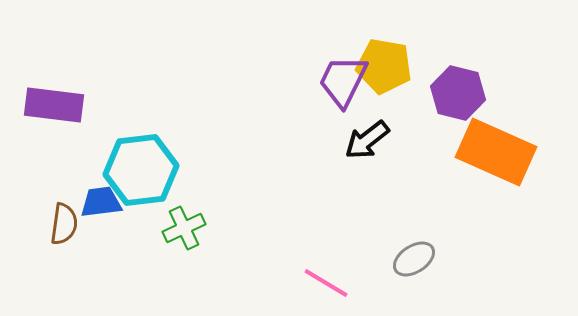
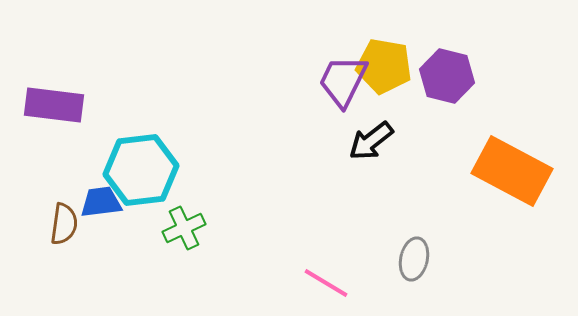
purple hexagon: moved 11 px left, 17 px up
black arrow: moved 4 px right, 1 px down
orange rectangle: moved 16 px right, 19 px down; rotated 4 degrees clockwise
gray ellipse: rotated 45 degrees counterclockwise
